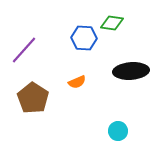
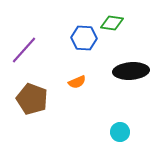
brown pentagon: moved 1 px left, 1 px down; rotated 12 degrees counterclockwise
cyan circle: moved 2 px right, 1 px down
